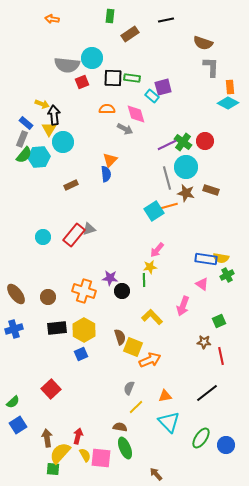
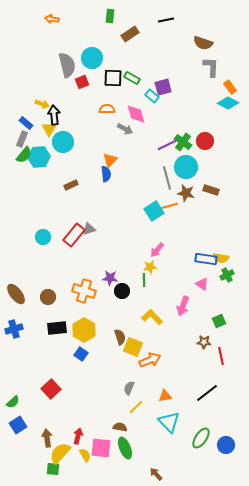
gray semicircle at (67, 65): rotated 110 degrees counterclockwise
green rectangle at (132, 78): rotated 21 degrees clockwise
orange rectangle at (230, 87): rotated 32 degrees counterclockwise
blue square at (81, 354): rotated 32 degrees counterclockwise
pink square at (101, 458): moved 10 px up
